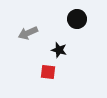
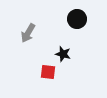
gray arrow: rotated 36 degrees counterclockwise
black star: moved 4 px right, 4 px down
